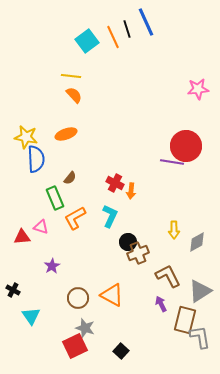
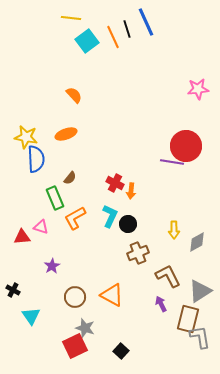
yellow line: moved 58 px up
black circle: moved 18 px up
brown circle: moved 3 px left, 1 px up
brown rectangle: moved 3 px right, 1 px up
